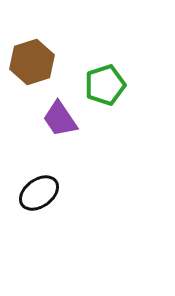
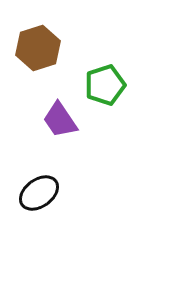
brown hexagon: moved 6 px right, 14 px up
purple trapezoid: moved 1 px down
